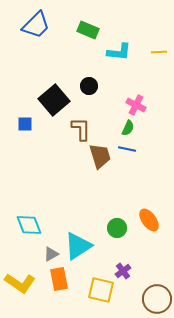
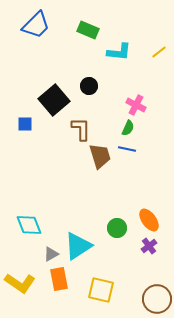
yellow line: rotated 35 degrees counterclockwise
purple cross: moved 26 px right, 25 px up
